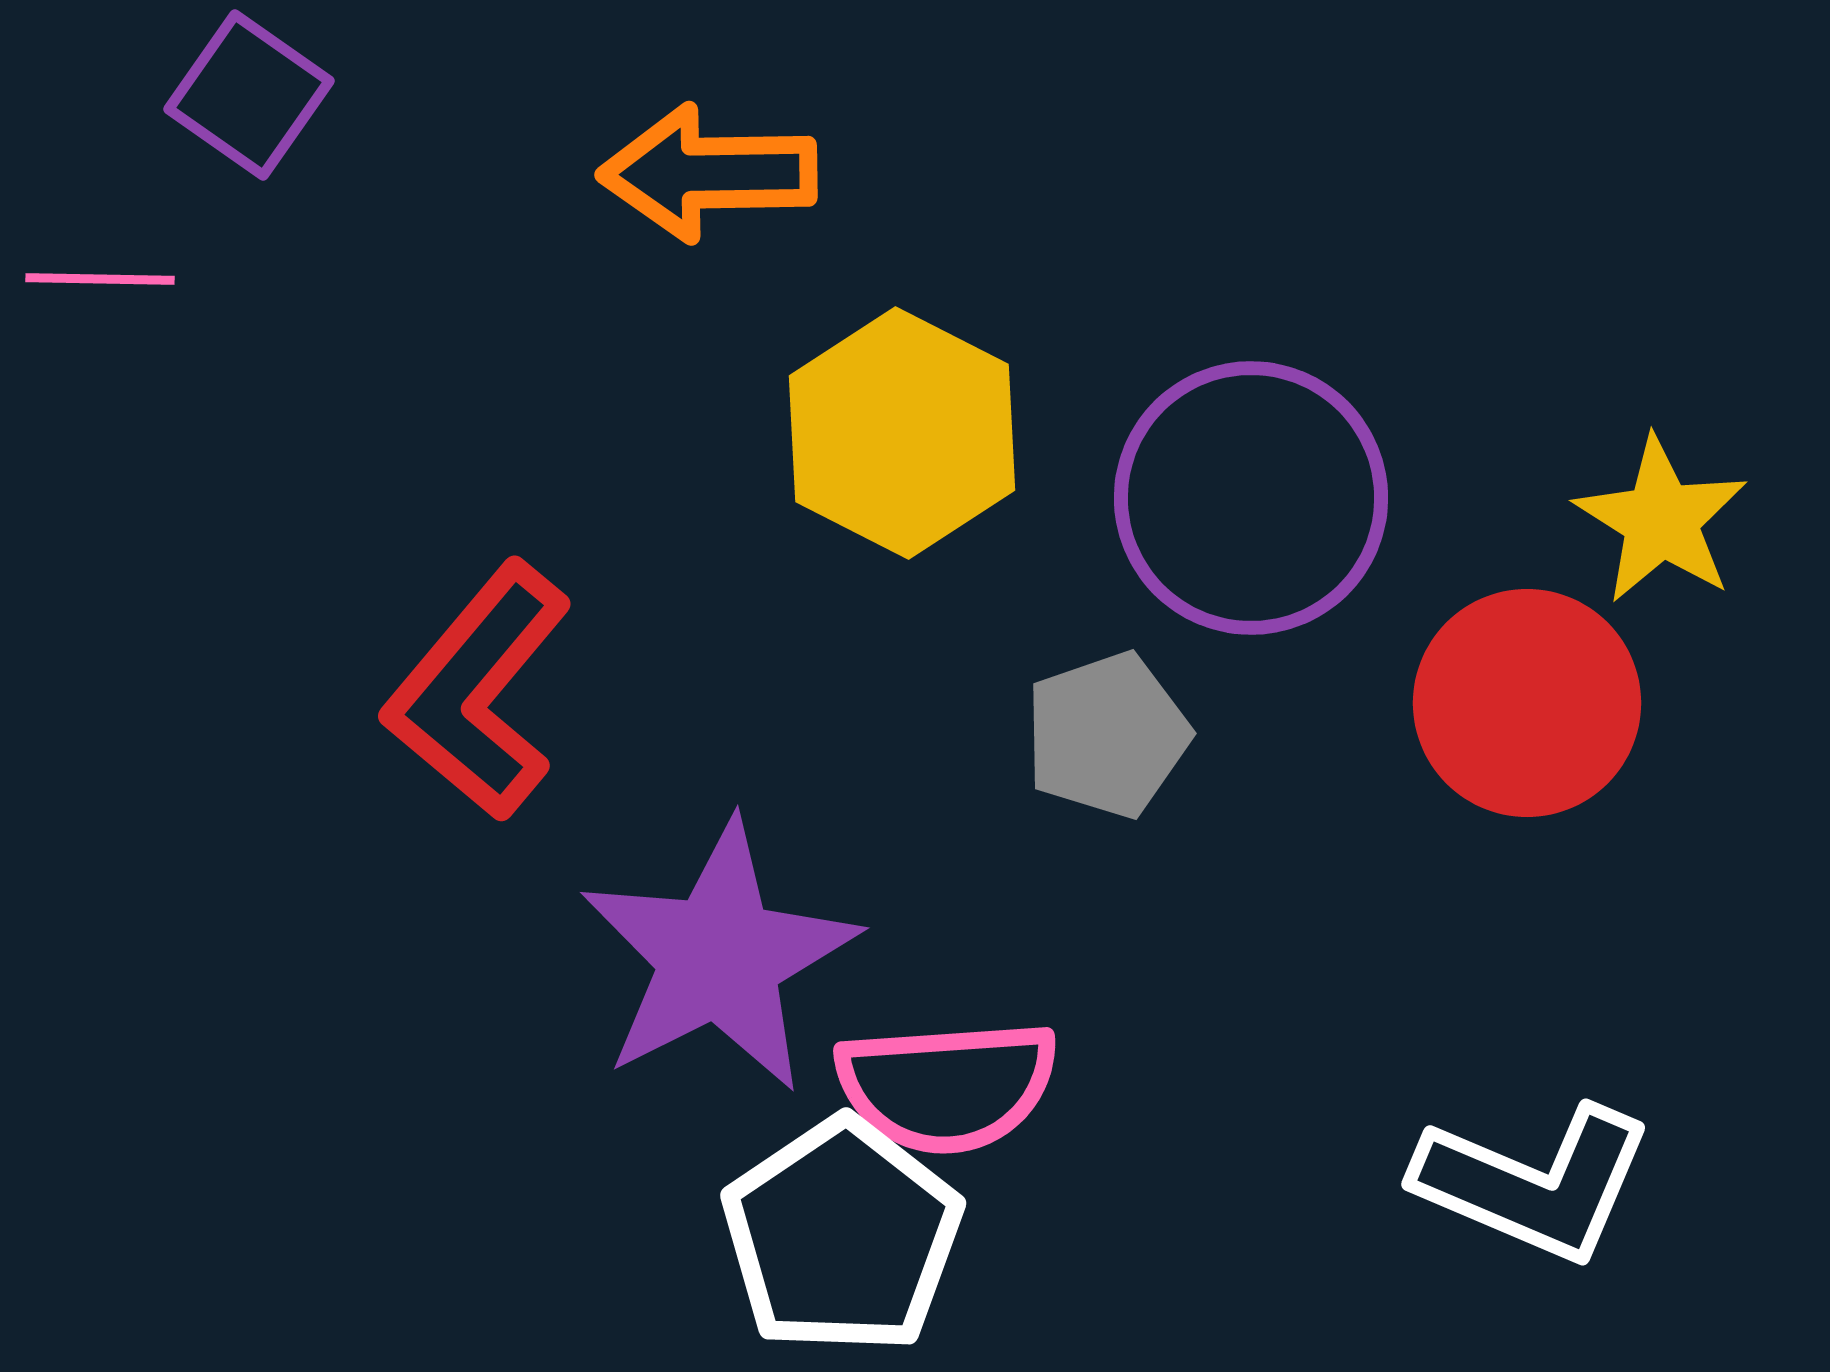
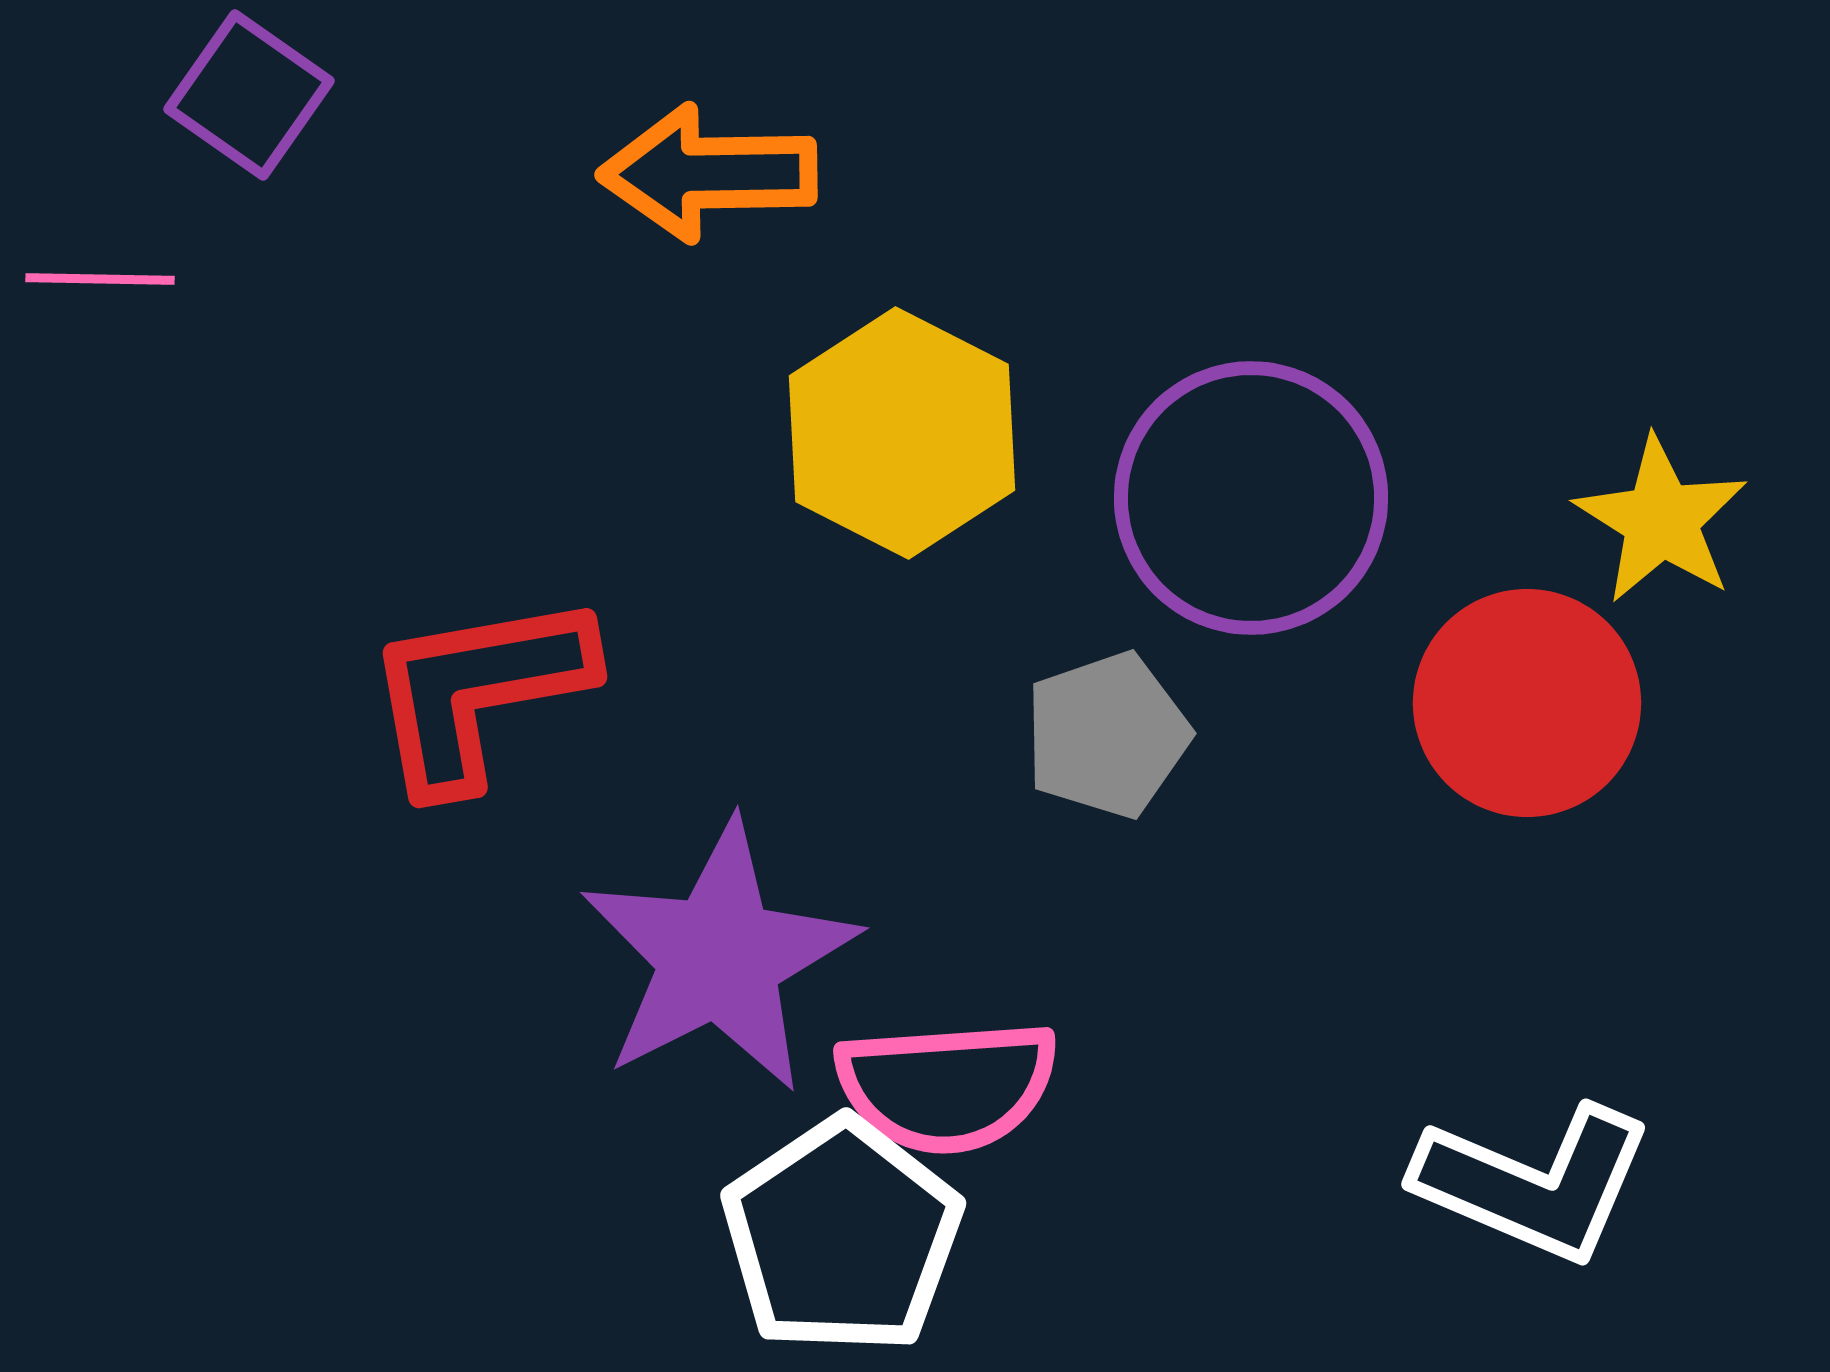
red L-shape: rotated 40 degrees clockwise
